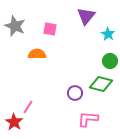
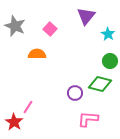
pink square: rotated 32 degrees clockwise
green diamond: moved 1 px left
